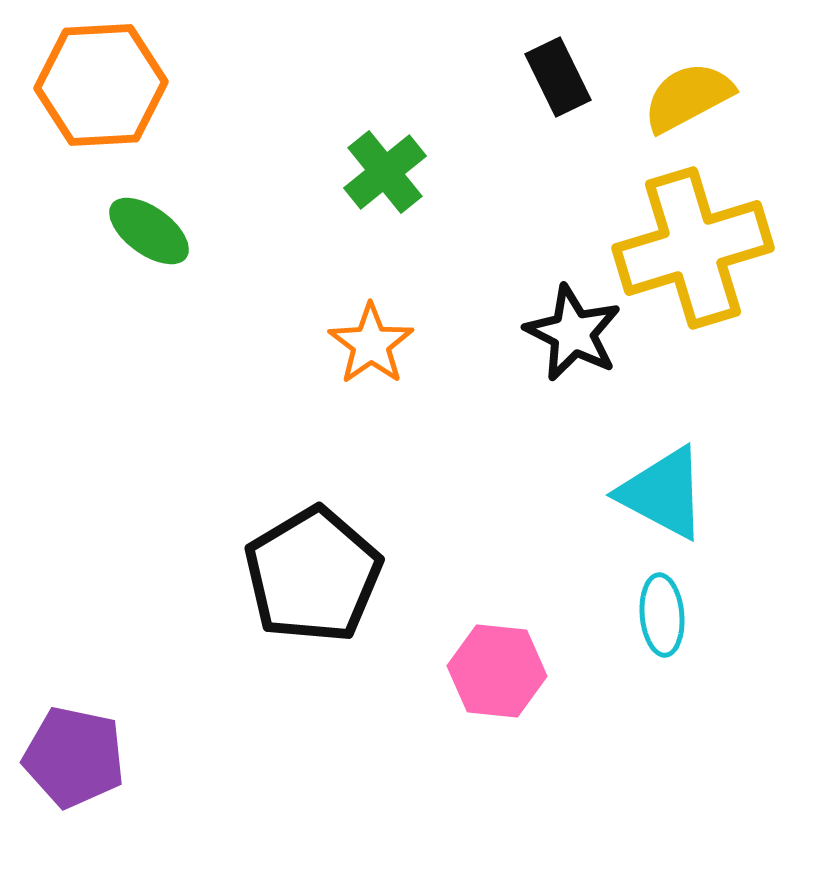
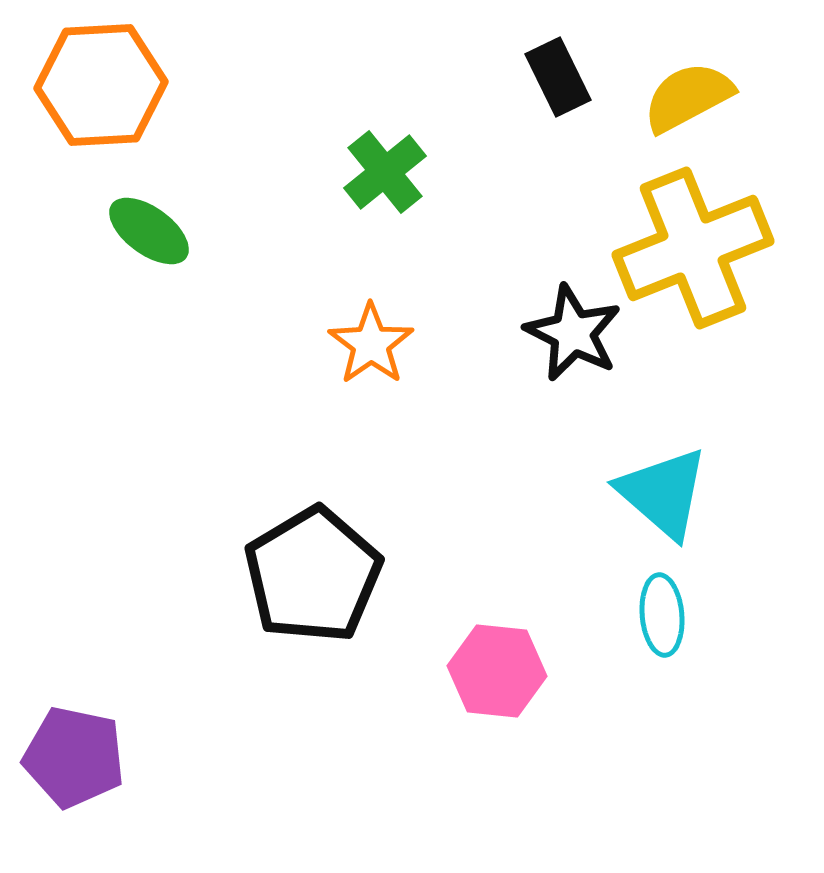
yellow cross: rotated 5 degrees counterclockwise
cyan triangle: rotated 13 degrees clockwise
